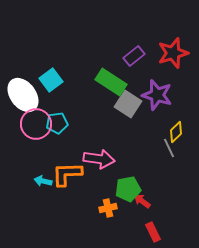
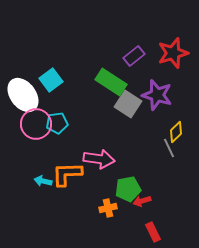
red arrow: rotated 54 degrees counterclockwise
